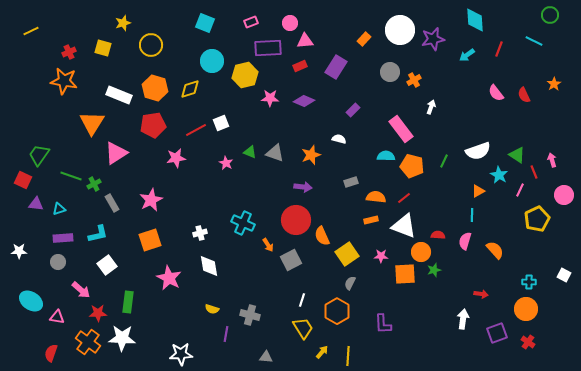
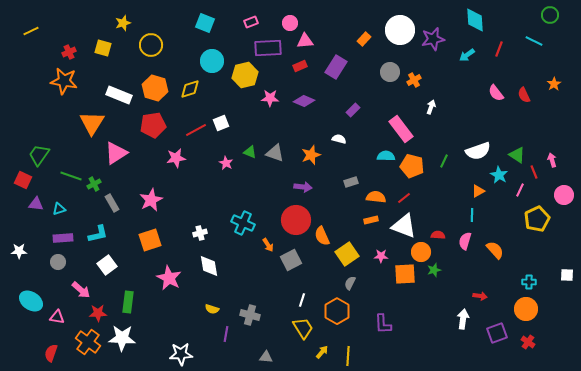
white square at (564, 275): moved 3 px right; rotated 24 degrees counterclockwise
red arrow at (481, 294): moved 1 px left, 2 px down
